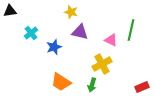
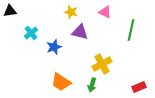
pink triangle: moved 6 px left, 28 px up
red rectangle: moved 3 px left
